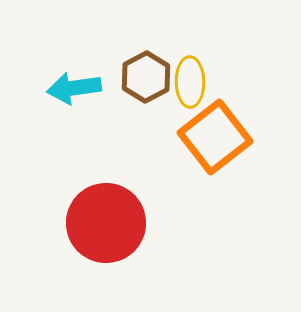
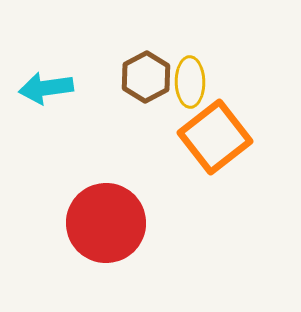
cyan arrow: moved 28 px left
